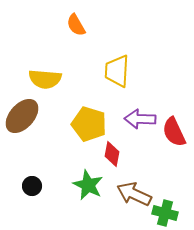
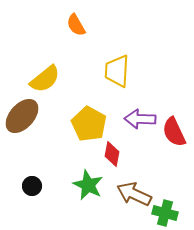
yellow semicircle: rotated 44 degrees counterclockwise
yellow pentagon: rotated 12 degrees clockwise
